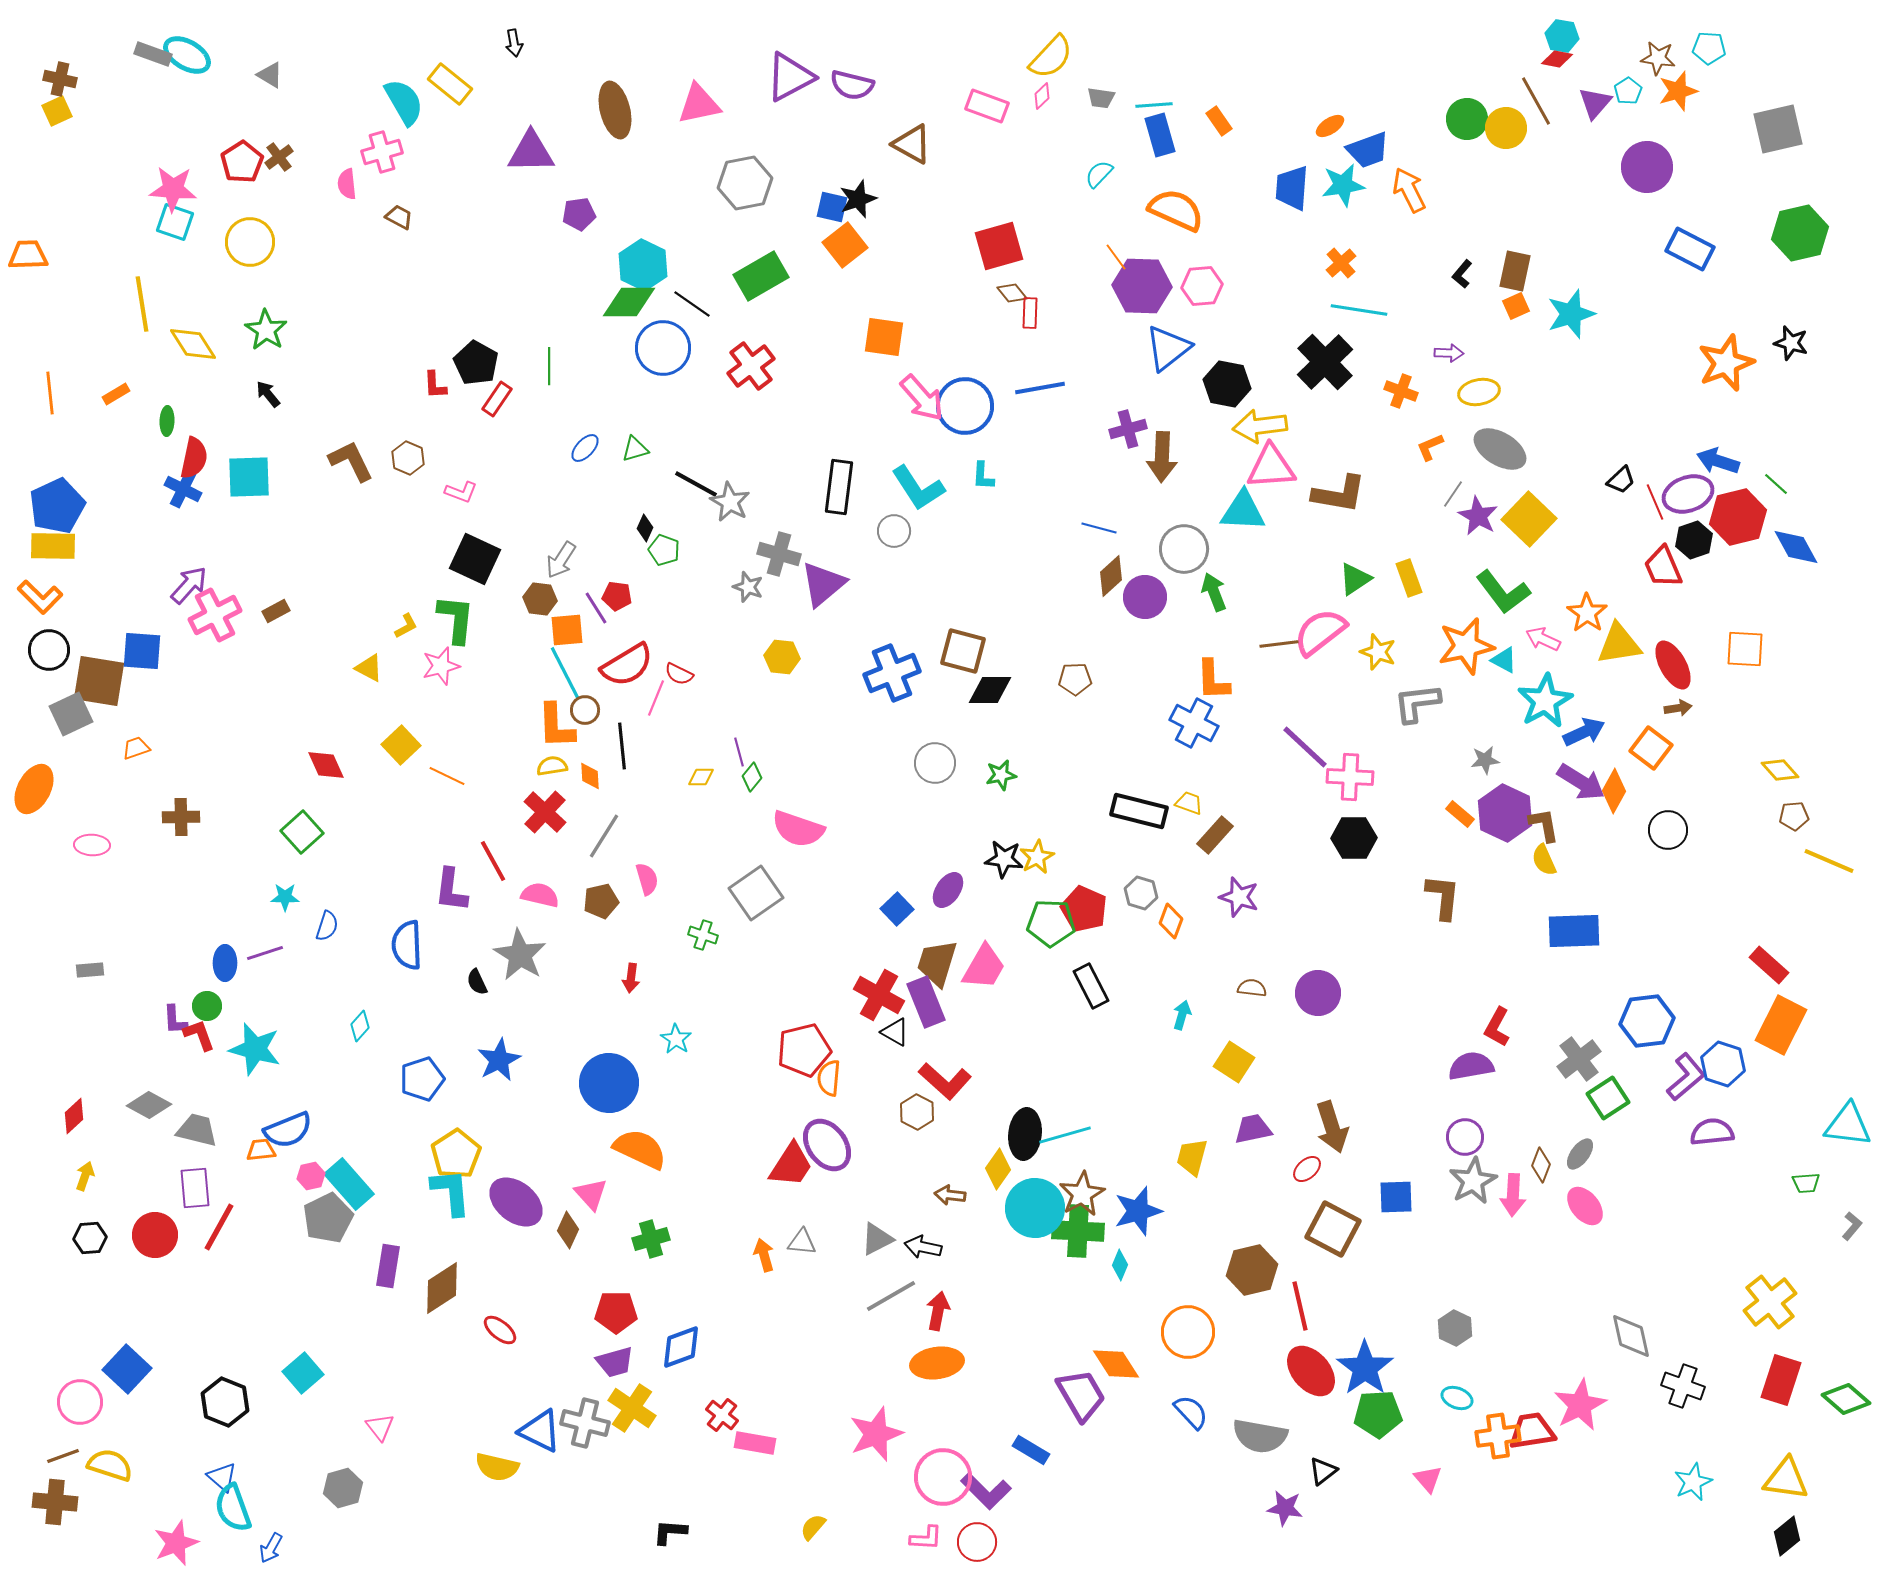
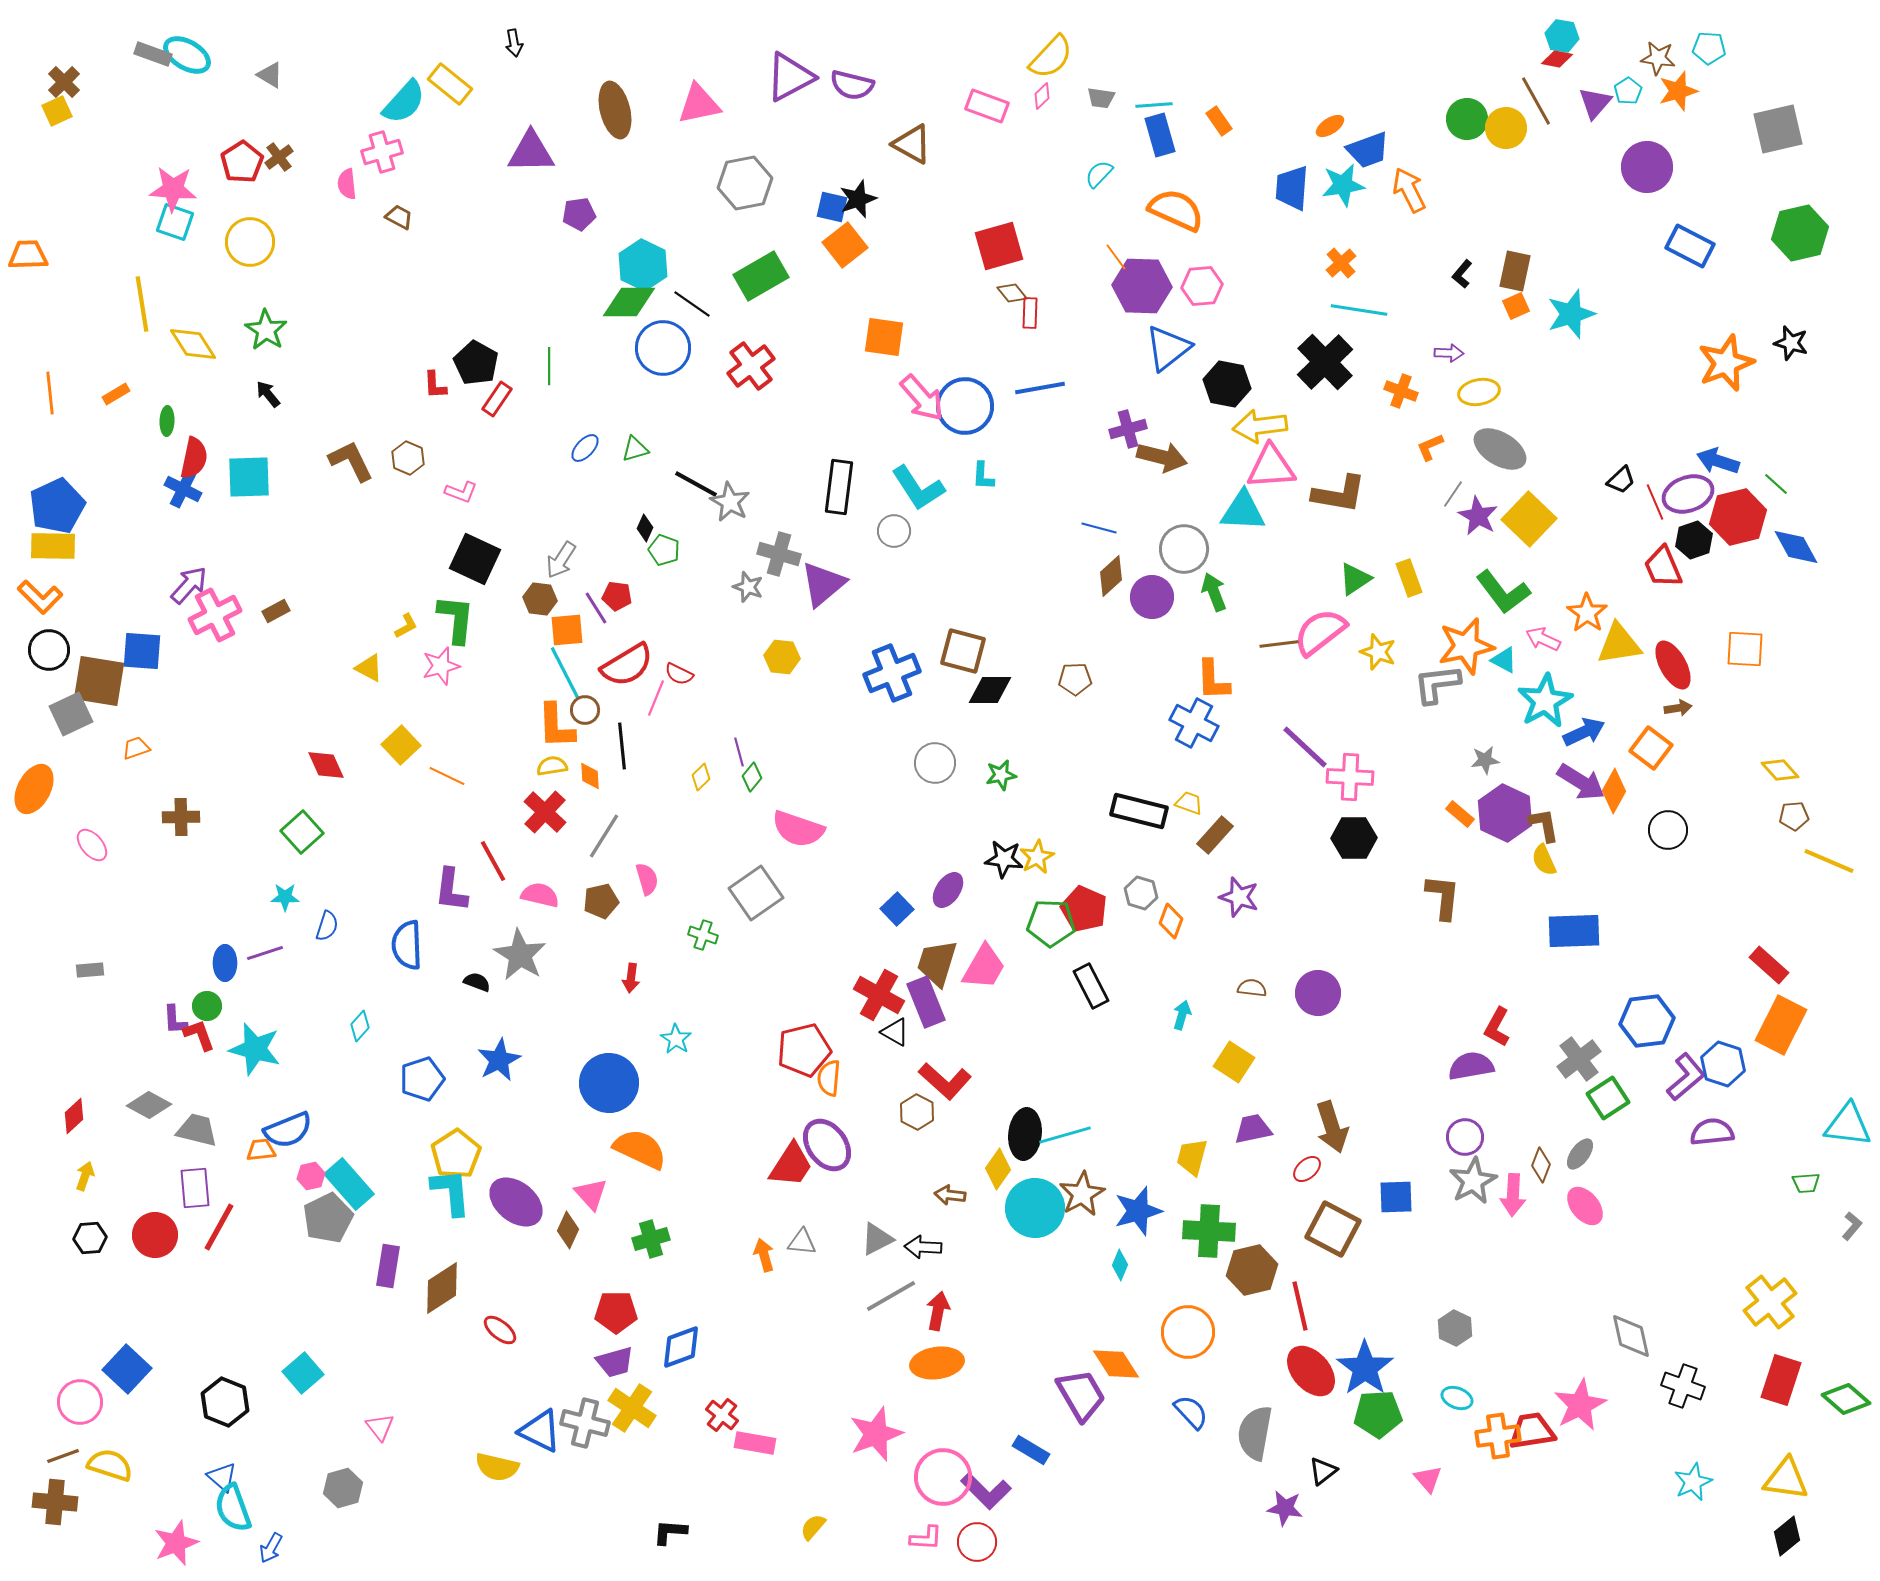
brown cross at (60, 79): moved 4 px right, 3 px down; rotated 32 degrees clockwise
cyan semicircle at (404, 102): rotated 72 degrees clockwise
blue rectangle at (1690, 249): moved 3 px up
brown arrow at (1162, 457): rotated 78 degrees counterclockwise
purple circle at (1145, 597): moved 7 px right
gray L-shape at (1417, 703): moved 20 px right, 19 px up
yellow diamond at (701, 777): rotated 44 degrees counterclockwise
pink ellipse at (92, 845): rotated 48 degrees clockwise
black semicircle at (477, 982): rotated 136 degrees clockwise
green cross at (1078, 1231): moved 131 px right
black arrow at (923, 1247): rotated 9 degrees counterclockwise
gray semicircle at (1260, 1436): moved 5 px left, 3 px up; rotated 90 degrees clockwise
